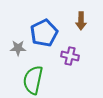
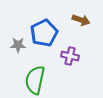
brown arrow: moved 1 px up; rotated 72 degrees counterclockwise
gray star: moved 3 px up
green semicircle: moved 2 px right
